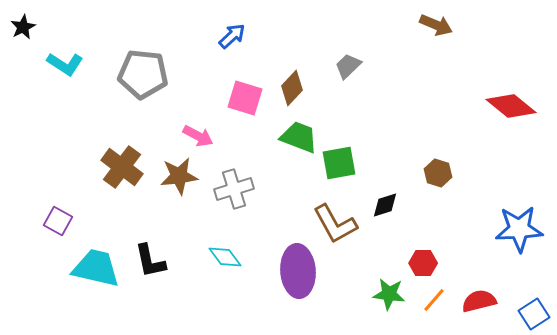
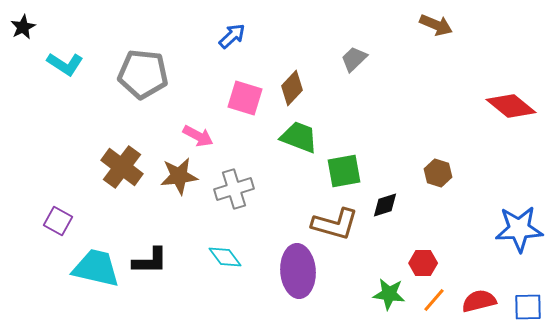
gray trapezoid: moved 6 px right, 7 px up
green square: moved 5 px right, 8 px down
brown L-shape: rotated 45 degrees counterclockwise
black L-shape: rotated 78 degrees counterclockwise
blue square: moved 6 px left, 7 px up; rotated 32 degrees clockwise
